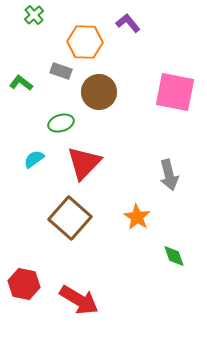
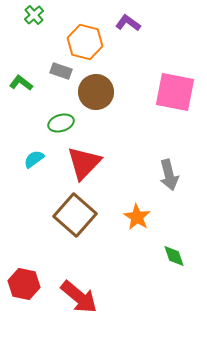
purple L-shape: rotated 15 degrees counterclockwise
orange hexagon: rotated 12 degrees clockwise
brown circle: moved 3 px left
brown square: moved 5 px right, 3 px up
red arrow: moved 3 px up; rotated 9 degrees clockwise
